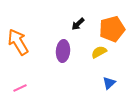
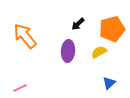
orange arrow: moved 7 px right, 6 px up; rotated 8 degrees counterclockwise
purple ellipse: moved 5 px right
